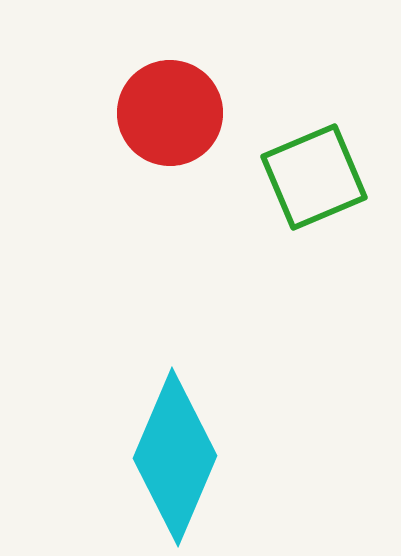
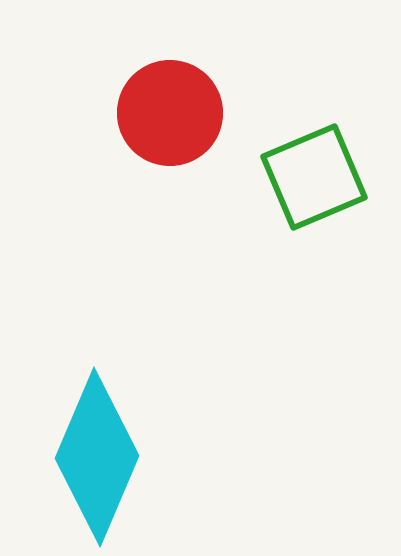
cyan diamond: moved 78 px left
